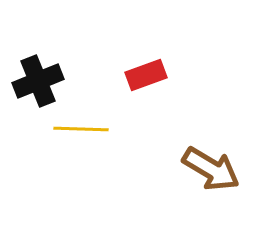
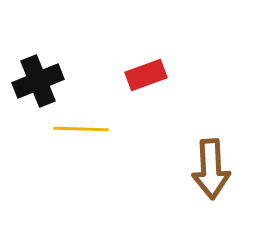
brown arrow: rotated 56 degrees clockwise
